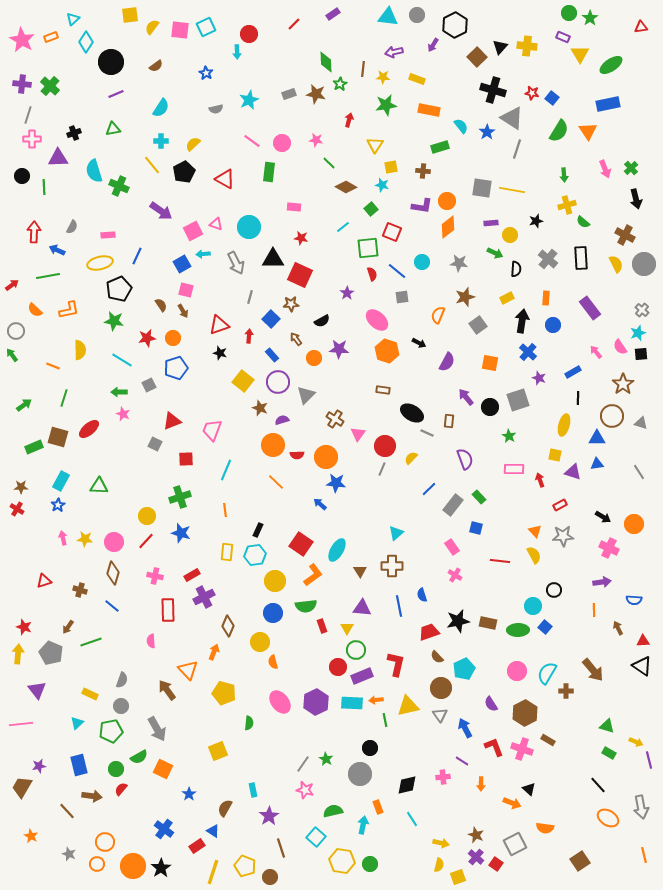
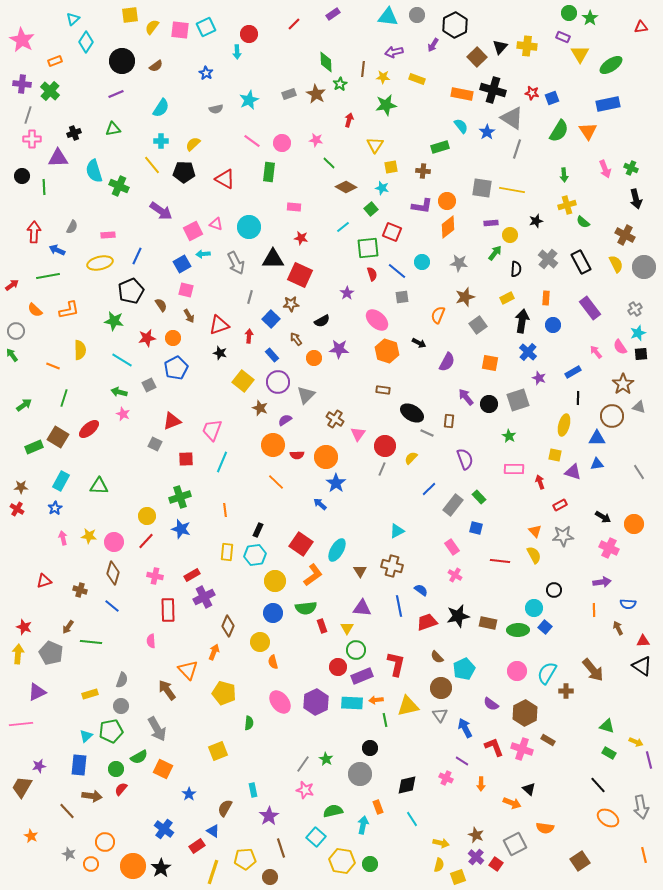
orange rectangle at (51, 37): moved 4 px right, 24 px down
black circle at (111, 62): moved 11 px right, 1 px up
green cross at (50, 86): moved 5 px down
brown star at (316, 94): rotated 18 degrees clockwise
blue square at (552, 98): rotated 32 degrees clockwise
orange rectangle at (429, 110): moved 33 px right, 16 px up
green cross at (631, 168): rotated 24 degrees counterclockwise
black pentagon at (184, 172): rotated 30 degrees clockwise
cyan star at (382, 185): moved 3 px down
green arrow at (495, 253): rotated 77 degrees counterclockwise
black rectangle at (581, 258): moved 4 px down; rotated 25 degrees counterclockwise
gray circle at (644, 264): moved 3 px down
black pentagon at (119, 289): moved 12 px right, 2 px down
gray cross at (642, 310): moved 7 px left, 1 px up; rotated 16 degrees clockwise
brown arrow at (183, 311): moved 6 px right, 5 px down
blue pentagon at (176, 368): rotated 10 degrees counterclockwise
green arrow at (119, 392): rotated 14 degrees clockwise
black circle at (490, 407): moved 1 px left, 3 px up
purple semicircle at (282, 420): moved 3 px right; rotated 16 degrees counterclockwise
gray triangle at (641, 423): moved 2 px left, 16 px up
brown square at (58, 437): rotated 15 degrees clockwise
cyan line at (226, 470): moved 4 px left, 8 px up
red arrow at (540, 480): moved 2 px down
blue star at (336, 483): rotated 30 degrees clockwise
blue star at (58, 505): moved 3 px left, 3 px down
blue star at (181, 533): moved 4 px up
cyan triangle at (396, 533): moved 1 px right, 2 px up; rotated 14 degrees clockwise
yellow star at (85, 539): moved 4 px right, 3 px up
brown cross at (392, 566): rotated 15 degrees clockwise
blue semicircle at (422, 595): moved 1 px left, 5 px up; rotated 144 degrees clockwise
blue semicircle at (634, 600): moved 6 px left, 4 px down
green semicircle at (306, 606): moved 2 px down
cyan circle at (533, 606): moved 1 px right, 2 px down
black star at (458, 621): moved 5 px up
red trapezoid at (429, 632): moved 2 px left, 10 px up
green line at (91, 642): rotated 25 degrees clockwise
purple triangle at (37, 690): moved 2 px down; rotated 42 degrees clockwise
yellow rectangle at (90, 694): rotated 42 degrees counterclockwise
purple semicircle at (491, 704): rotated 21 degrees counterclockwise
cyan triangle at (77, 723): moved 9 px right, 13 px down
blue rectangle at (79, 765): rotated 20 degrees clockwise
pink cross at (443, 777): moved 3 px right, 1 px down; rotated 32 degrees clockwise
orange circle at (97, 864): moved 6 px left
yellow pentagon at (245, 866): moved 7 px up; rotated 25 degrees counterclockwise
